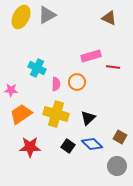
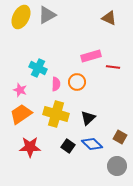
cyan cross: moved 1 px right
pink star: moved 9 px right; rotated 16 degrees clockwise
